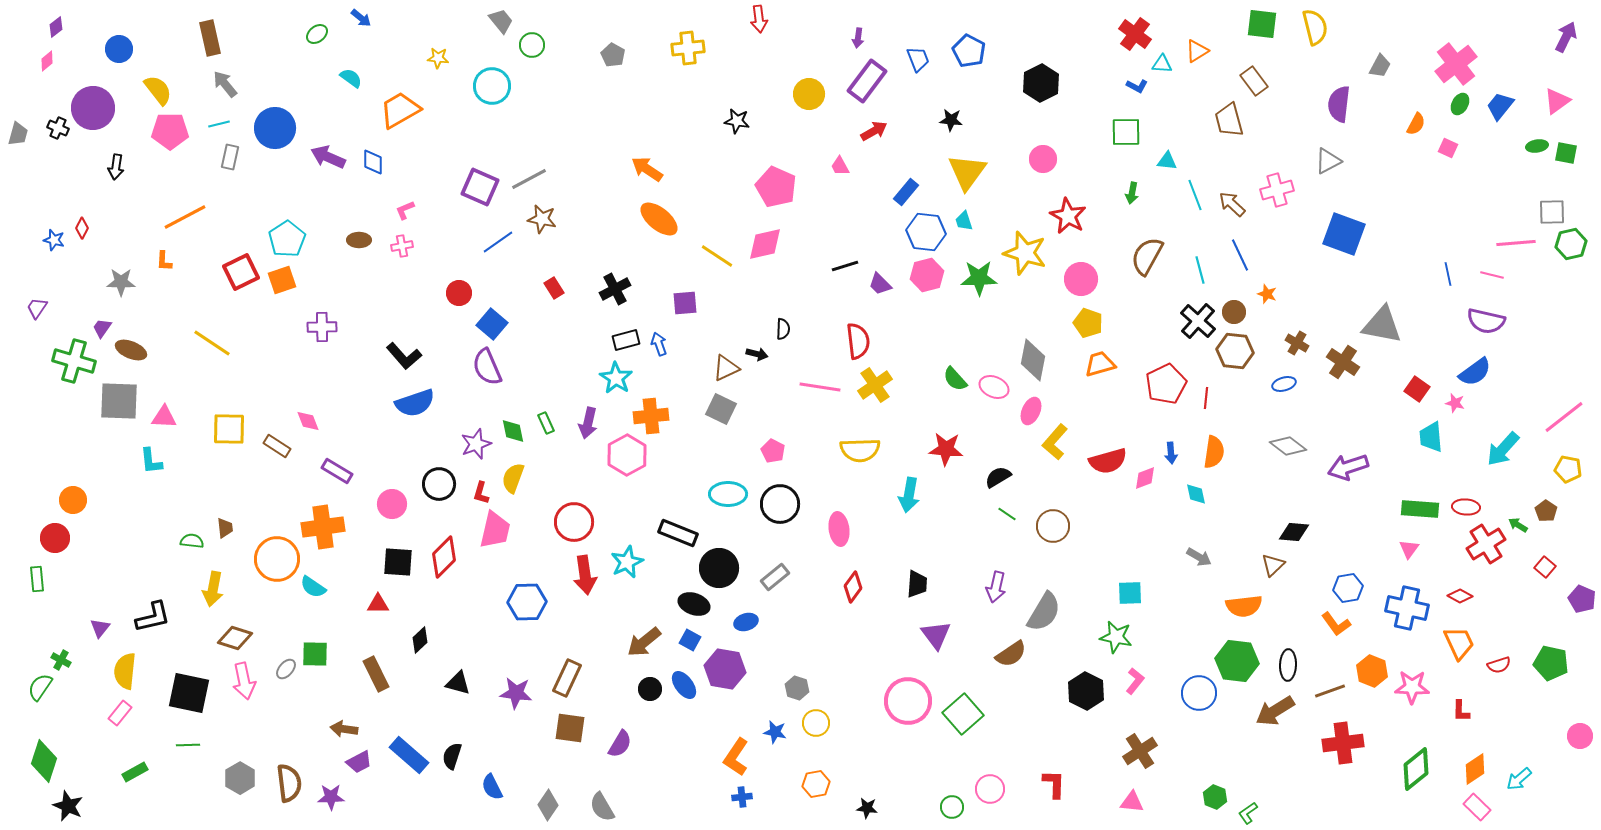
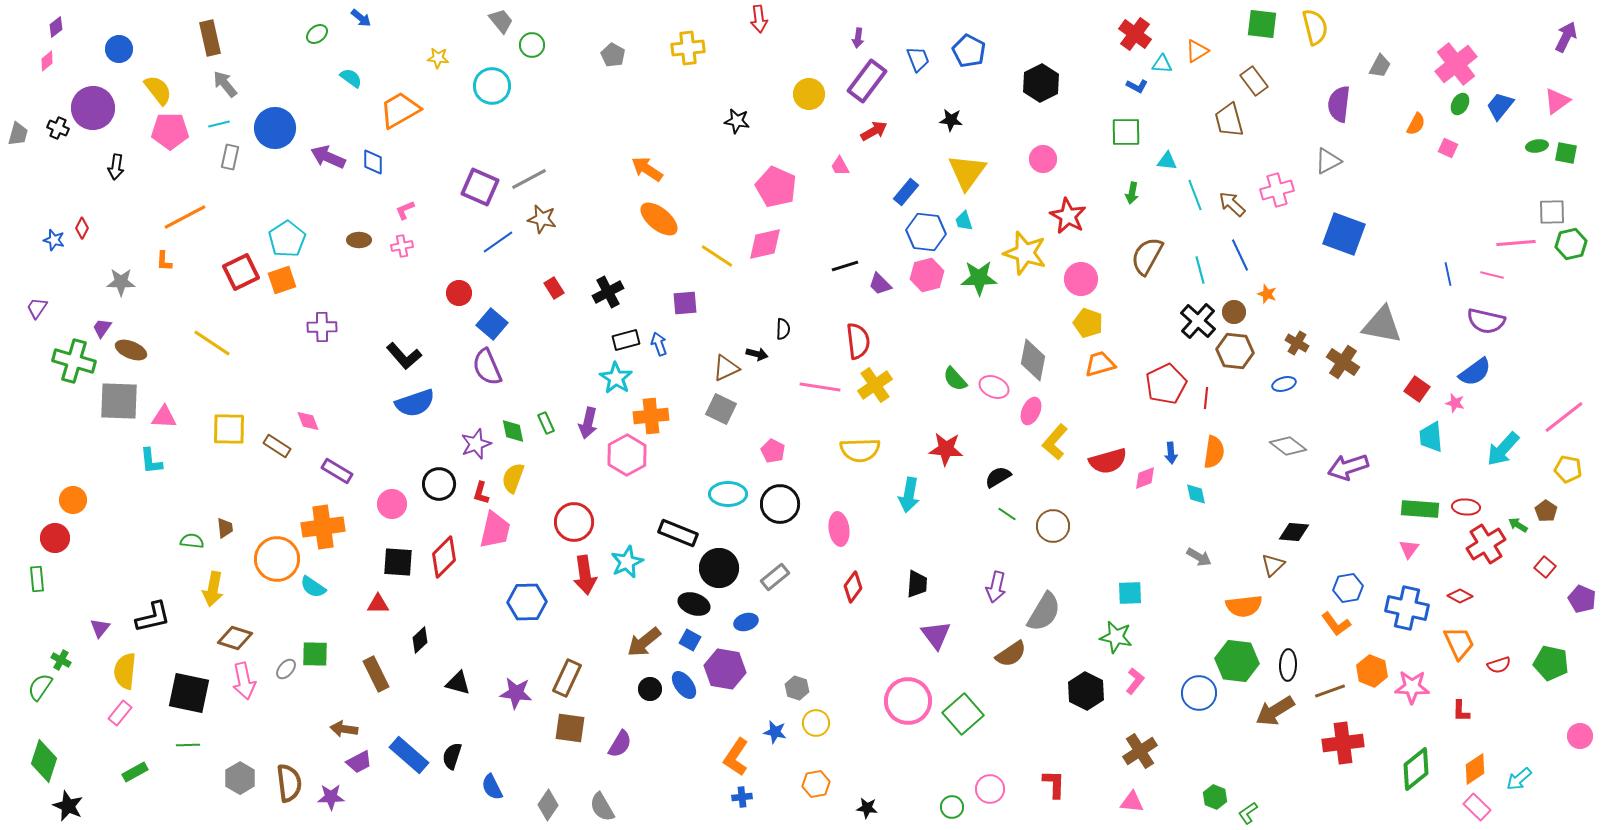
black cross at (615, 289): moved 7 px left, 3 px down
